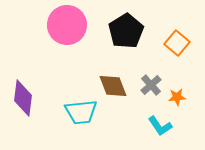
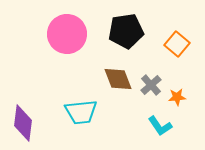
pink circle: moved 9 px down
black pentagon: rotated 24 degrees clockwise
orange square: moved 1 px down
brown diamond: moved 5 px right, 7 px up
purple diamond: moved 25 px down
